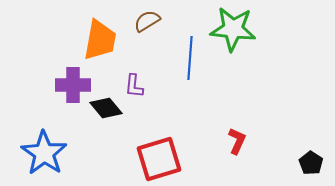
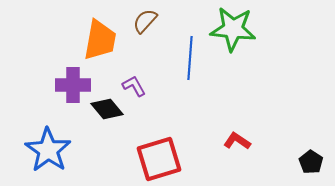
brown semicircle: moved 2 px left; rotated 16 degrees counterclockwise
purple L-shape: rotated 145 degrees clockwise
black diamond: moved 1 px right, 1 px down
red L-shape: rotated 80 degrees counterclockwise
blue star: moved 4 px right, 3 px up
black pentagon: moved 1 px up
